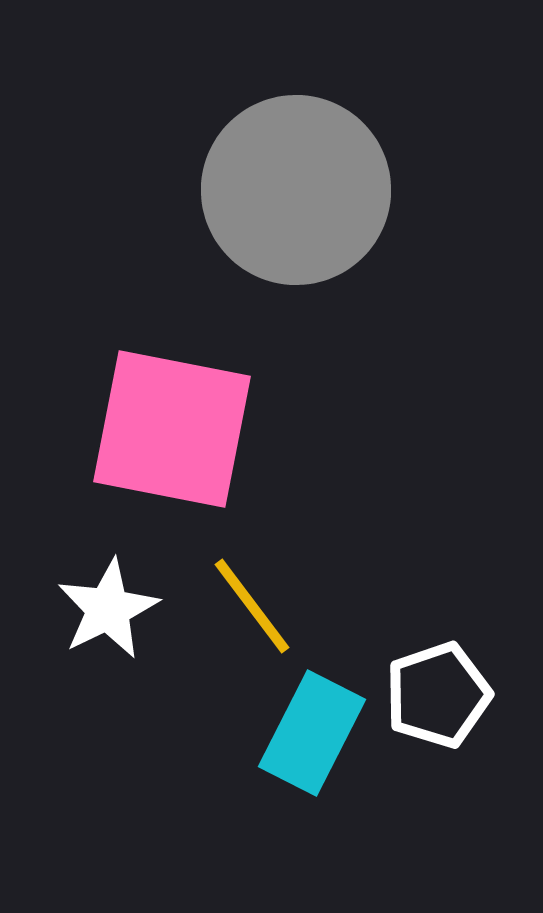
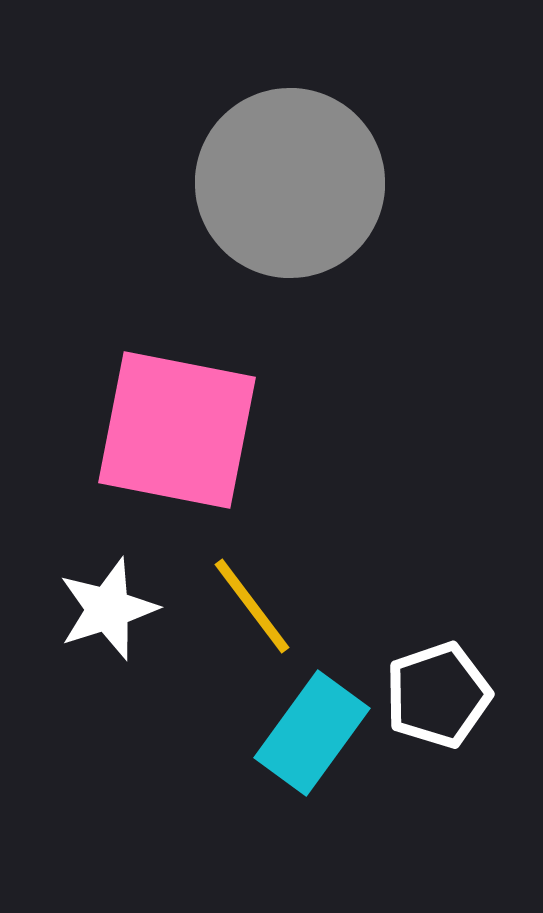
gray circle: moved 6 px left, 7 px up
pink square: moved 5 px right, 1 px down
white star: rotated 8 degrees clockwise
cyan rectangle: rotated 9 degrees clockwise
